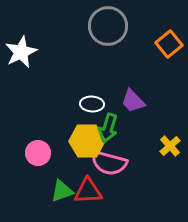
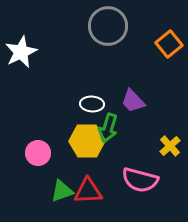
pink semicircle: moved 31 px right, 17 px down
